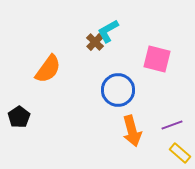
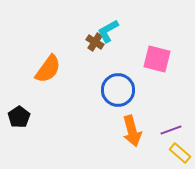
brown cross: rotated 12 degrees counterclockwise
purple line: moved 1 px left, 5 px down
